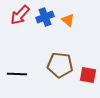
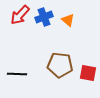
blue cross: moved 1 px left
red square: moved 2 px up
